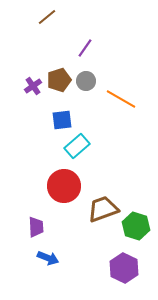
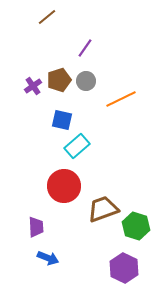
orange line: rotated 56 degrees counterclockwise
blue square: rotated 20 degrees clockwise
